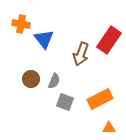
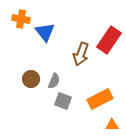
orange cross: moved 5 px up
blue triangle: moved 1 px right, 7 px up
gray square: moved 2 px left, 1 px up
orange triangle: moved 3 px right, 3 px up
